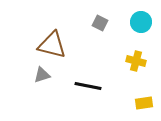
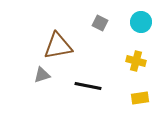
brown triangle: moved 6 px right, 1 px down; rotated 24 degrees counterclockwise
yellow rectangle: moved 4 px left, 5 px up
